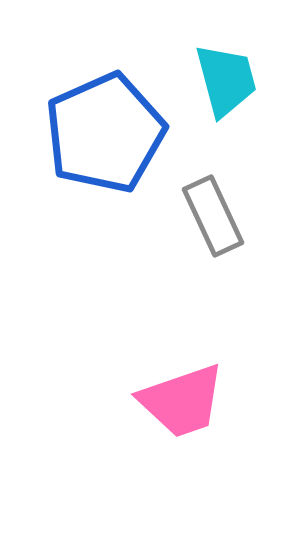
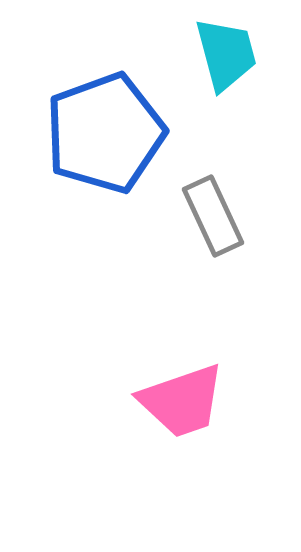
cyan trapezoid: moved 26 px up
blue pentagon: rotated 4 degrees clockwise
